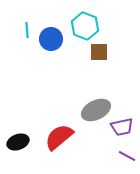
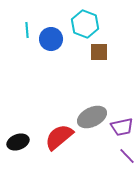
cyan hexagon: moved 2 px up
gray ellipse: moved 4 px left, 7 px down
purple line: rotated 18 degrees clockwise
